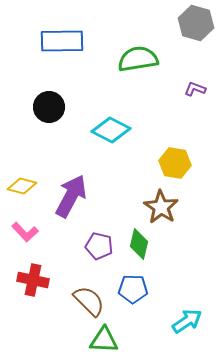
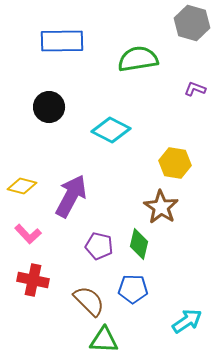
gray hexagon: moved 4 px left
pink L-shape: moved 3 px right, 2 px down
